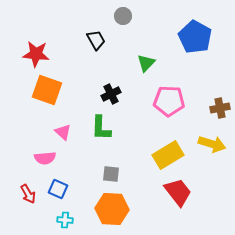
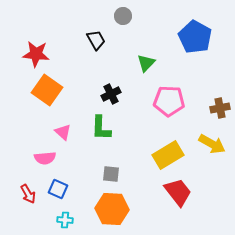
orange square: rotated 16 degrees clockwise
yellow arrow: rotated 12 degrees clockwise
